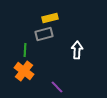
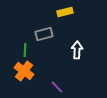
yellow rectangle: moved 15 px right, 6 px up
